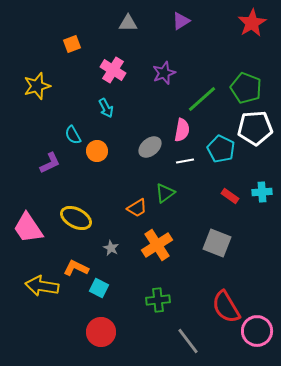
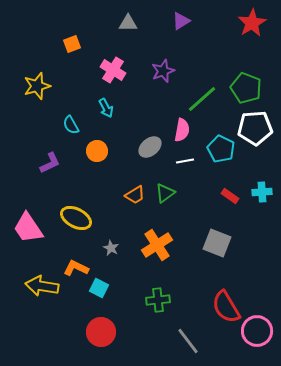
purple star: moved 1 px left, 2 px up
cyan semicircle: moved 2 px left, 10 px up
orange trapezoid: moved 2 px left, 13 px up
